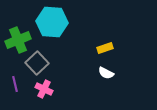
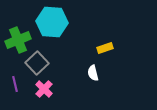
white semicircle: moved 13 px left; rotated 49 degrees clockwise
pink cross: rotated 18 degrees clockwise
